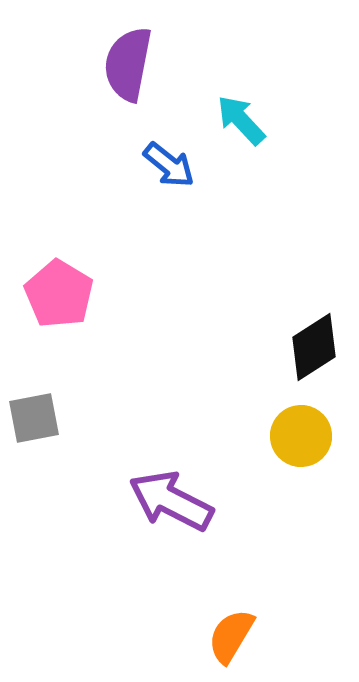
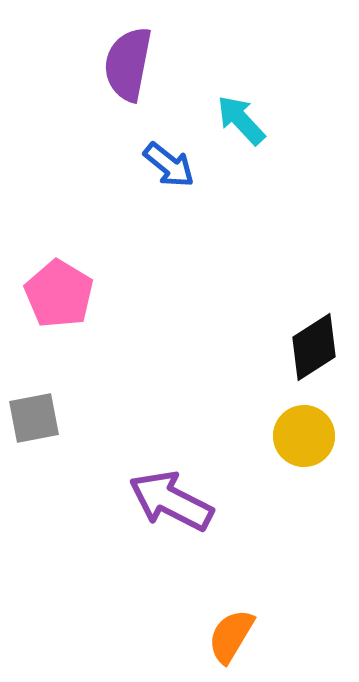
yellow circle: moved 3 px right
